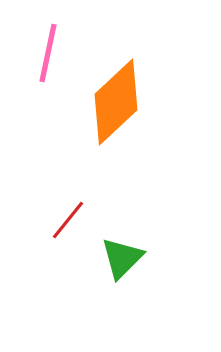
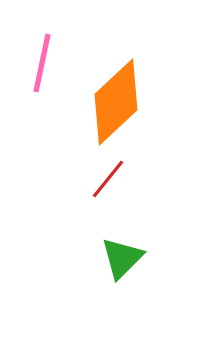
pink line: moved 6 px left, 10 px down
red line: moved 40 px right, 41 px up
